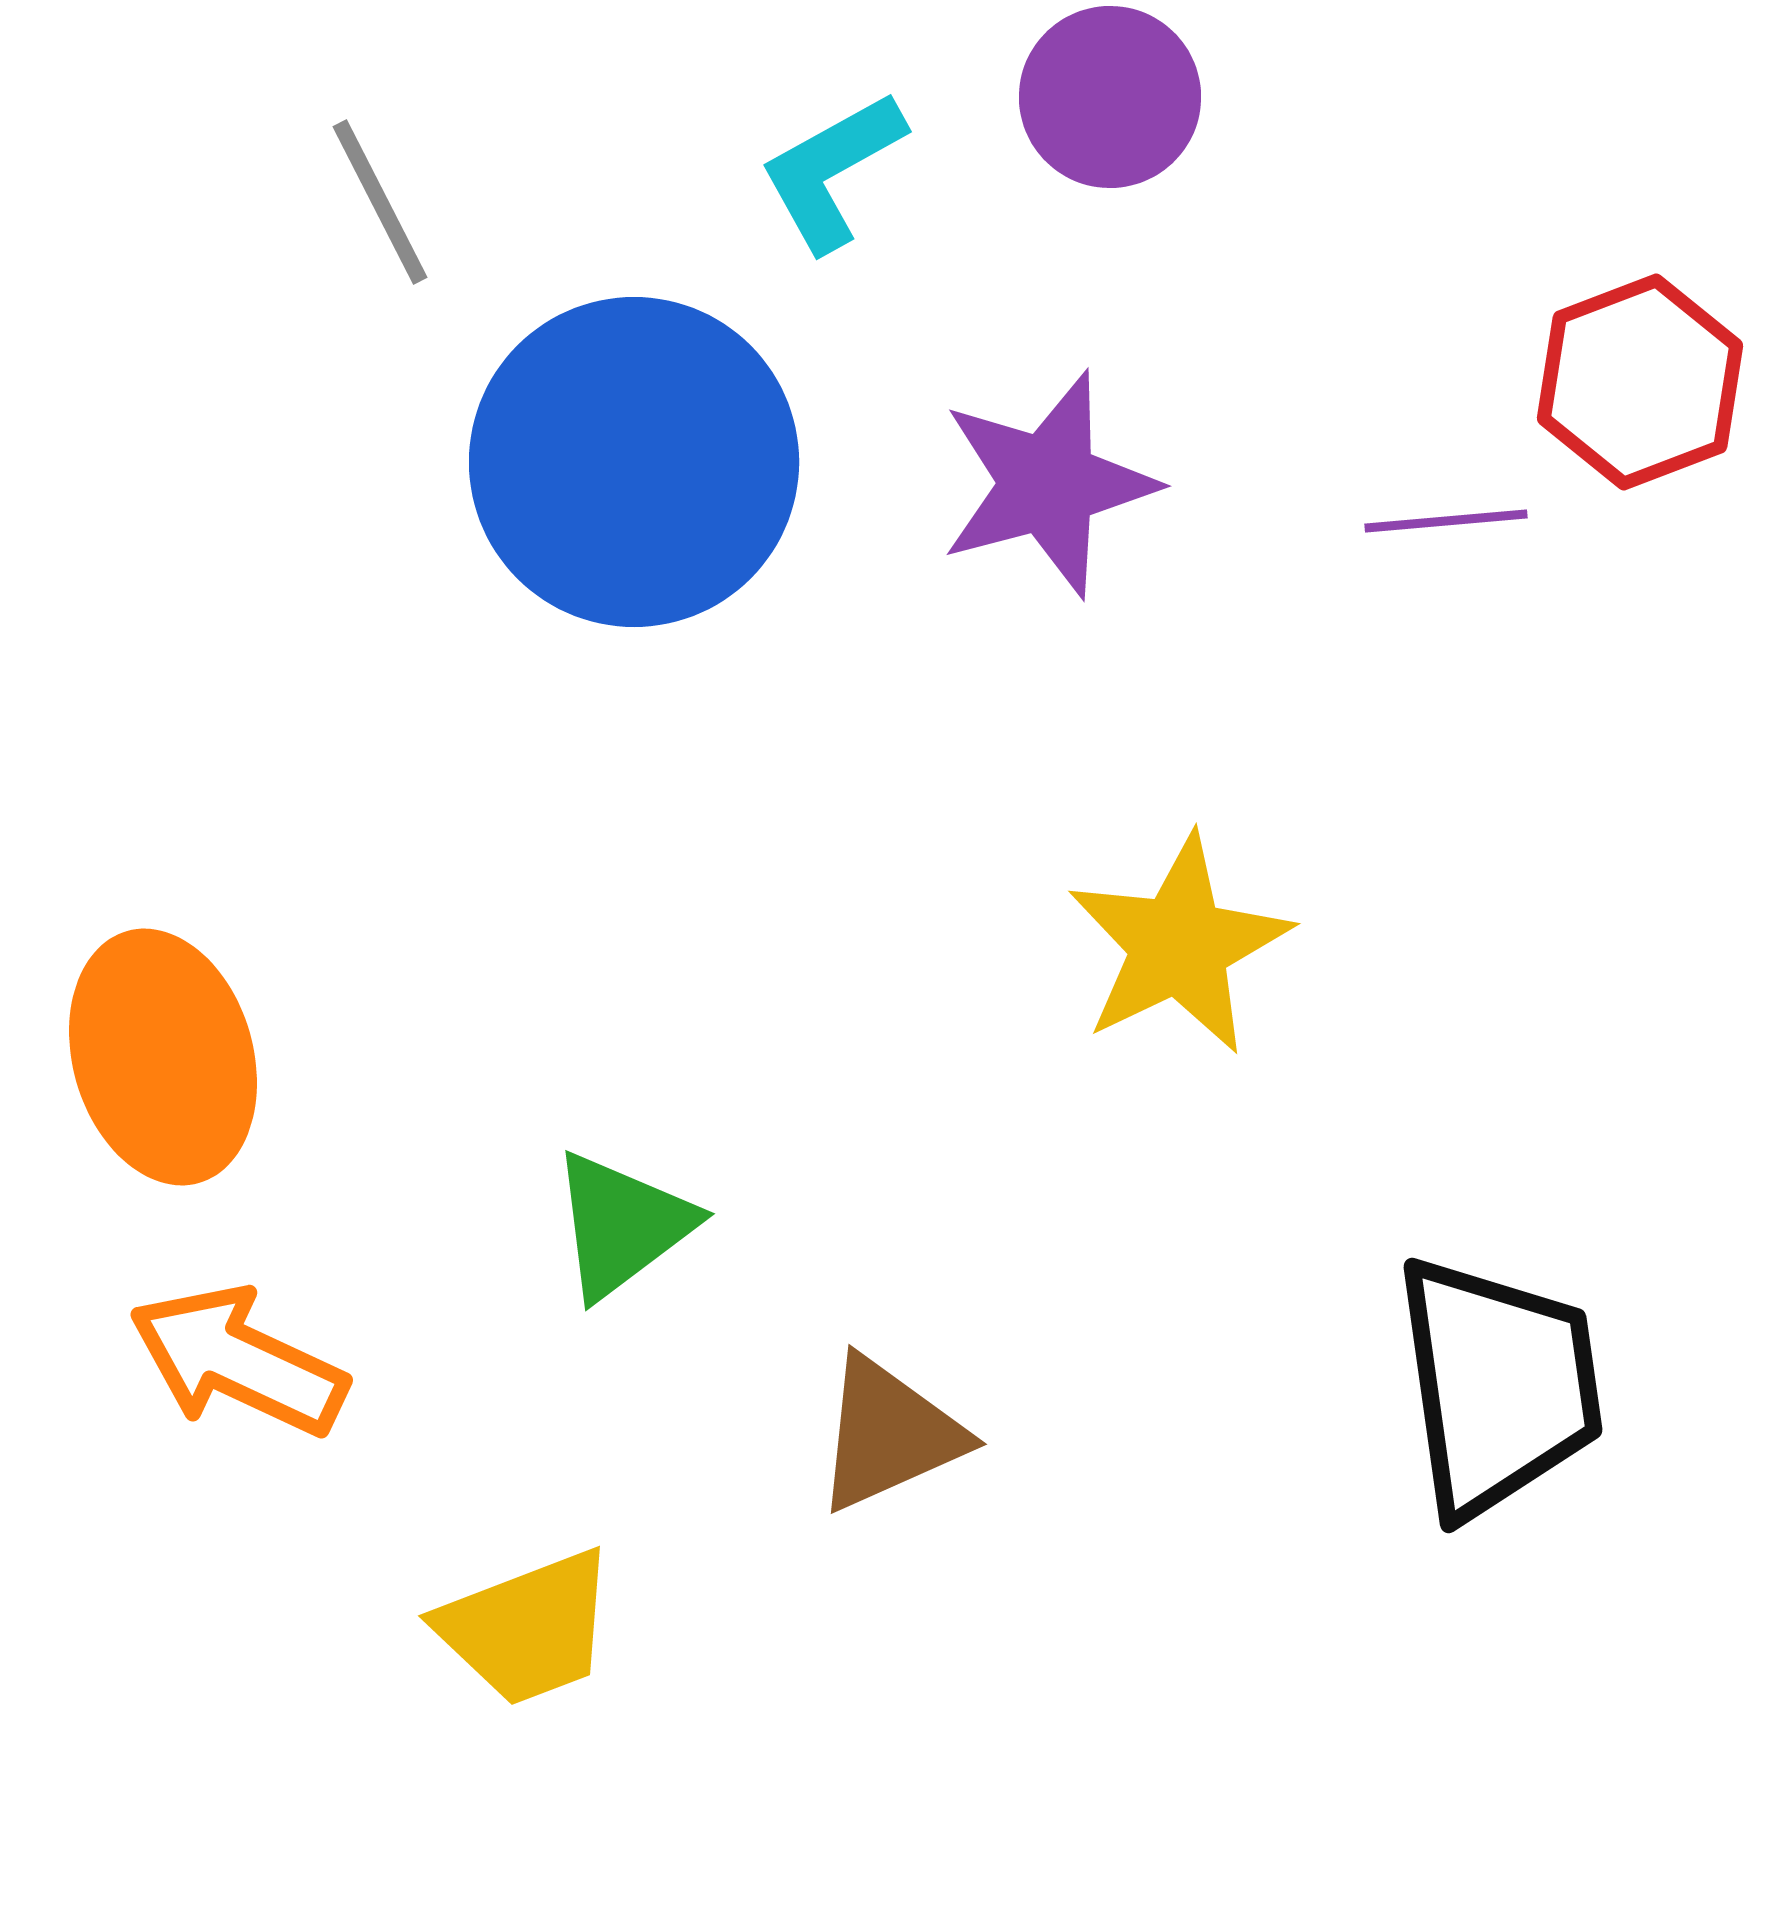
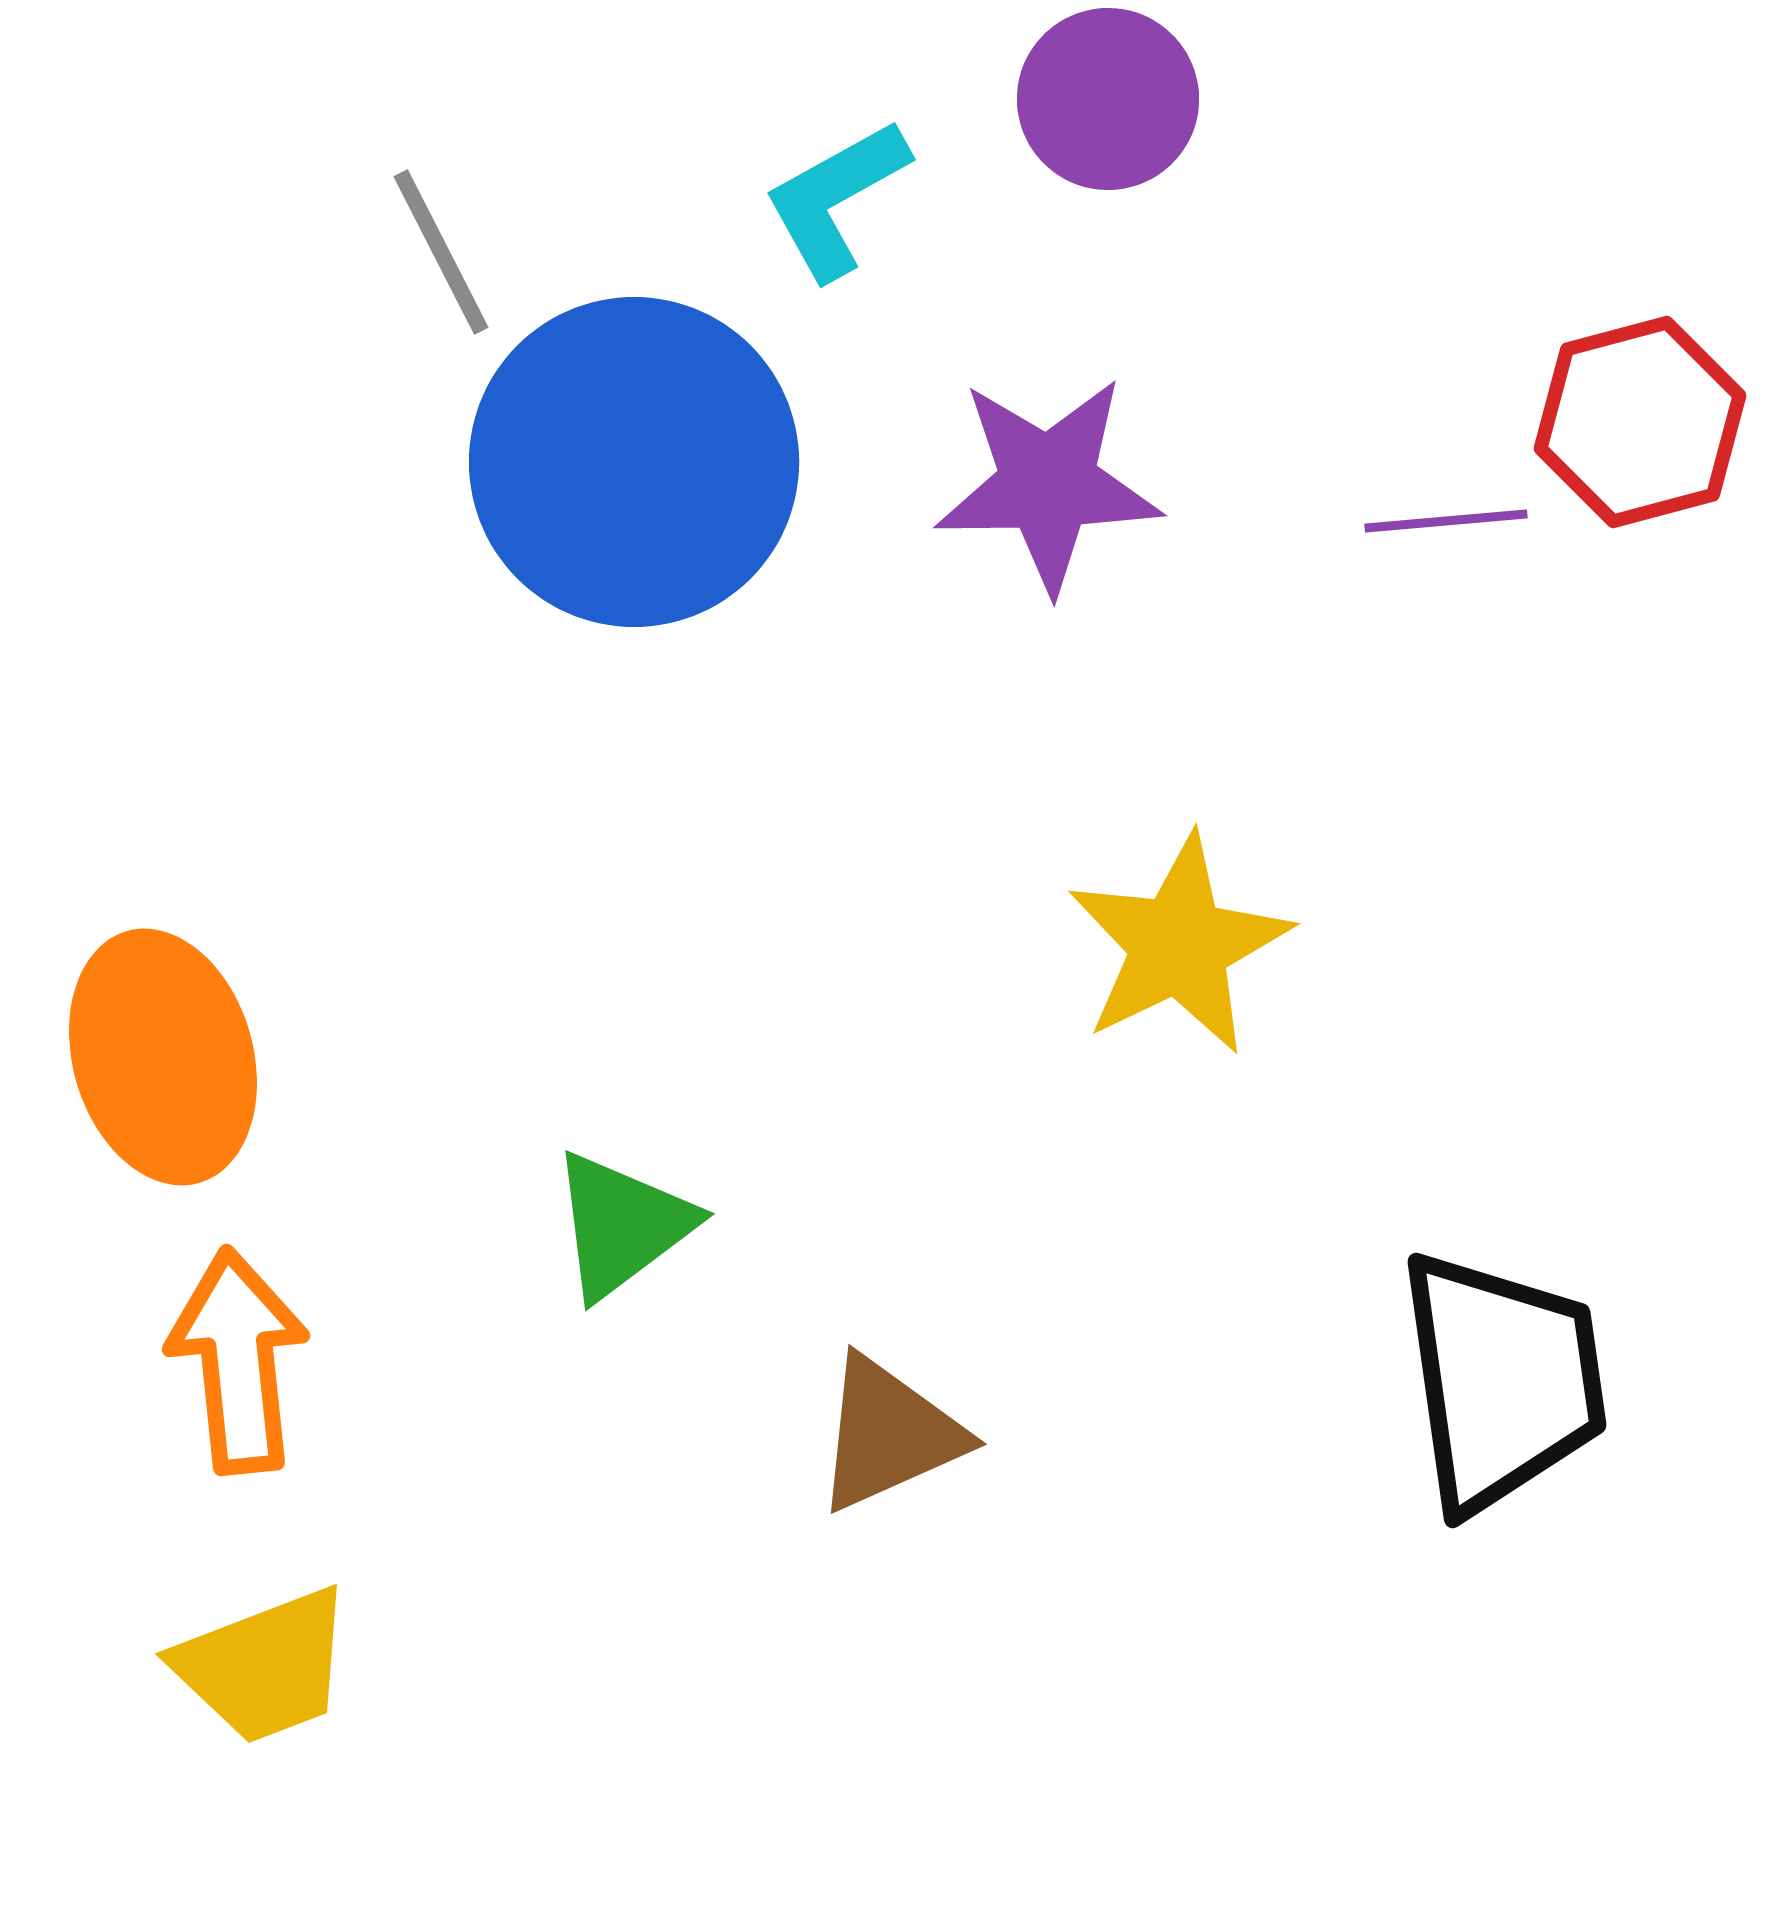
purple circle: moved 2 px left, 2 px down
cyan L-shape: moved 4 px right, 28 px down
gray line: moved 61 px right, 50 px down
red hexagon: moved 40 px down; rotated 6 degrees clockwise
purple star: rotated 14 degrees clockwise
orange arrow: rotated 59 degrees clockwise
black trapezoid: moved 4 px right, 5 px up
yellow trapezoid: moved 263 px left, 38 px down
